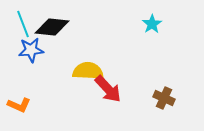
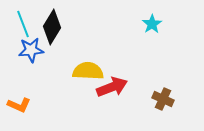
black diamond: rotated 64 degrees counterclockwise
red arrow: moved 4 px right, 2 px up; rotated 68 degrees counterclockwise
brown cross: moved 1 px left, 1 px down
